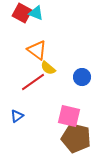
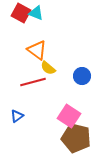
red square: moved 1 px left
blue circle: moved 1 px up
red line: rotated 20 degrees clockwise
pink square: rotated 20 degrees clockwise
